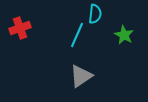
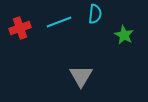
cyan line: moved 18 px left, 13 px up; rotated 45 degrees clockwise
gray triangle: rotated 25 degrees counterclockwise
